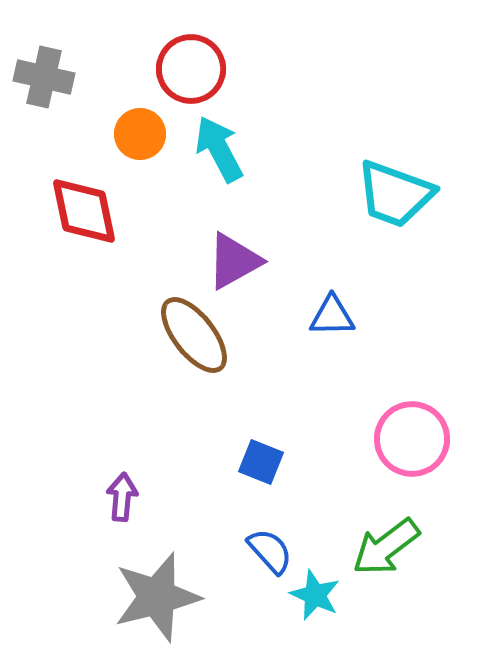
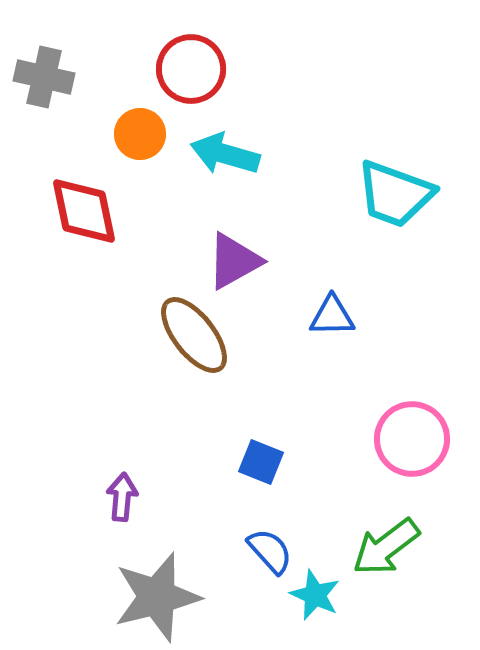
cyan arrow: moved 6 px right, 5 px down; rotated 46 degrees counterclockwise
